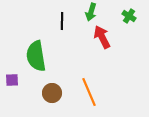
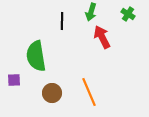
green cross: moved 1 px left, 2 px up
purple square: moved 2 px right
